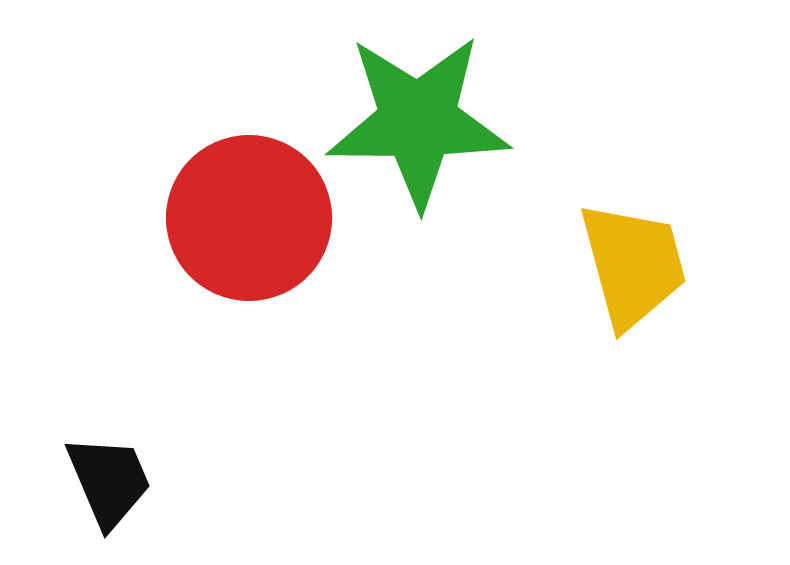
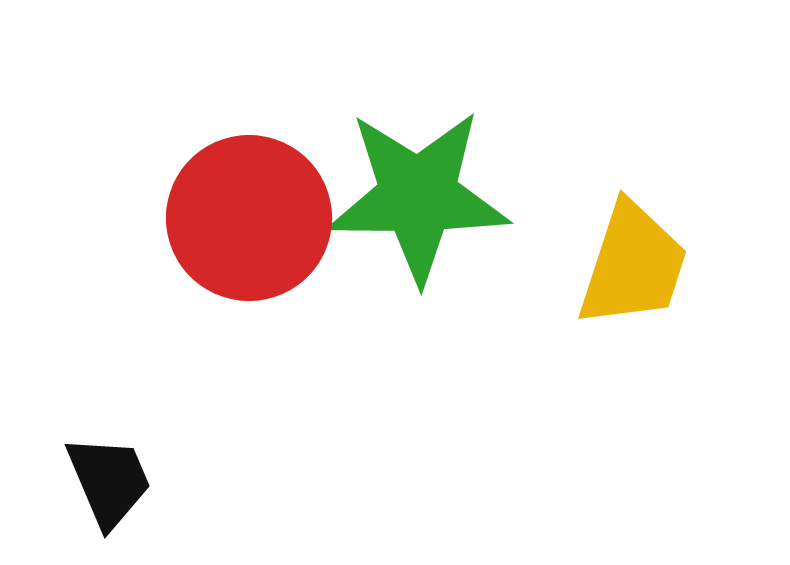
green star: moved 75 px down
yellow trapezoid: rotated 33 degrees clockwise
